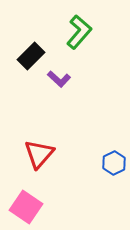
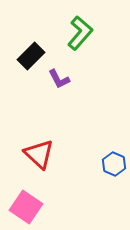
green L-shape: moved 1 px right, 1 px down
purple L-shape: rotated 20 degrees clockwise
red triangle: rotated 28 degrees counterclockwise
blue hexagon: moved 1 px down; rotated 10 degrees counterclockwise
